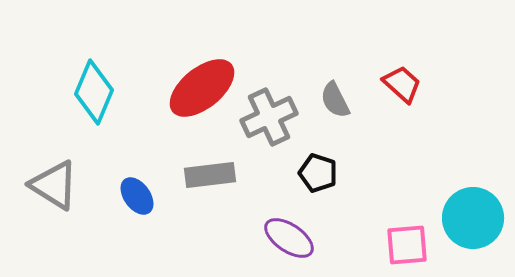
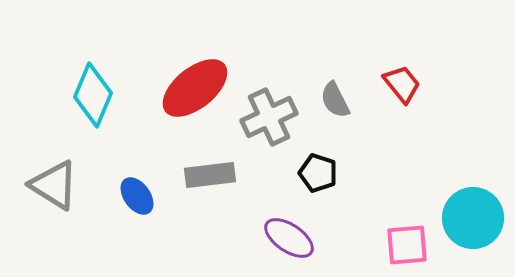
red trapezoid: rotated 9 degrees clockwise
red ellipse: moved 7 px left
cyan diamond: moved 1 px left, 3 px down
